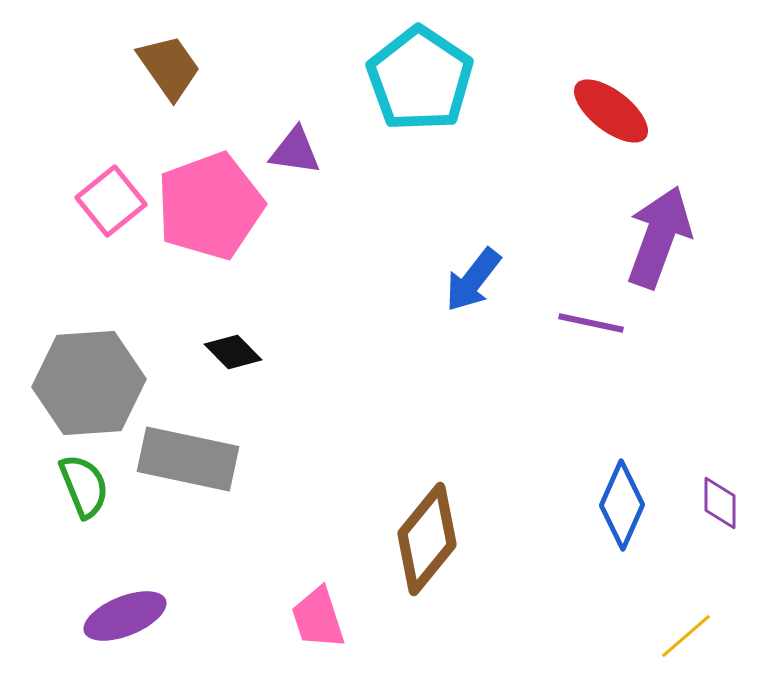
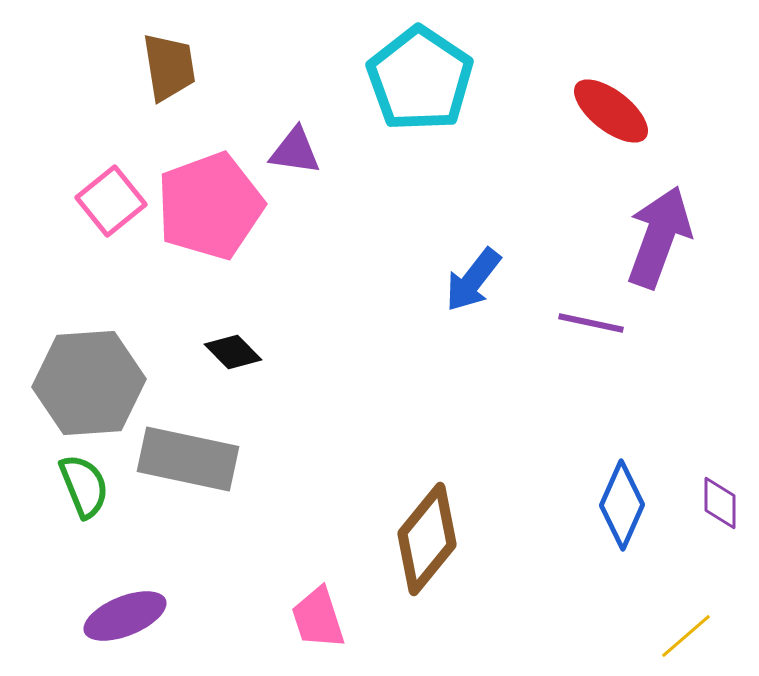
brown trapezoid: rotated 26 degrees clockwise
